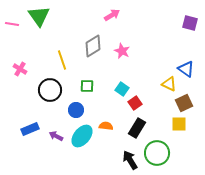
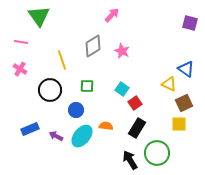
pink arrow: rotated 14 degrees counterclockwise
pink line: moved 9 px right, 18 px down
